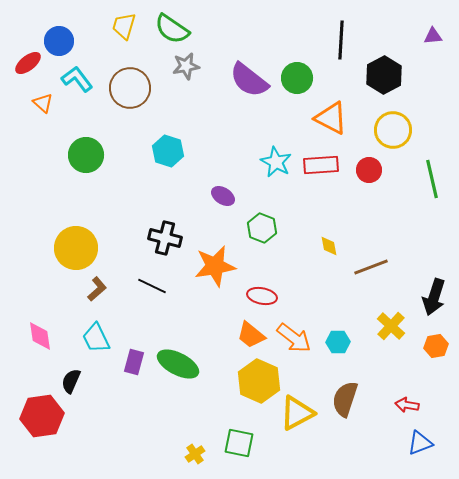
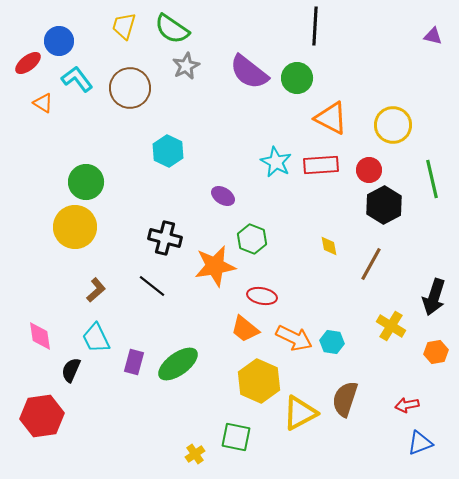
purple triangle at (433, 36): rotated 18 degrees clockwise
black line at (341, 40): moved 26 px left, 14 px up
gray star at (186, 66): rotated 16 degrees counterclockwise
black hexagon at (384, 75): moved 130 px down
purple semicircle at (249, 80): moved 8 px up
orange triangle at (43, 103): rotated 10 degrees counterclockwise
yellow circle at (393, 130): moved 5 px up
cyan hexagon at (168, 151): rotated 8 degrees clockwise
green circle at (86, 155): moved 27 px down
green hexagon at (262, 228): moved 10 px left, 11 px down
yellow circle at (76, 248): moved 1 px left, 21 px up
brown line at (371, 267): moved 3 px up; rotated 40 degrees counterclockwise
black line at (152, 286): rotated 12 degrees clockwise
brown L-shape at (97, 289): moved 1 px left, 1 px down
yellow cross at (391, 326): rotated 12 degrees counterclockwise
orange trapezoid at (251, 335): moved 6 px left, 6 px up
orange arrow at (294, 338): rotated 12 degrees counterclockwise
cyan hexagon at (338, 342): moved 6 px left; rotated 10 degrees clockwise
orange hexagon at (436, 346): moved 6 px down
green ellipse at (178, 364): rotated 63 degrees counterclockwise
black semicircle at (71, 381): moved 11 px up
red arrow at (407, 405): rotated 20 degrees counterclockwise
yellow triangle at (297, 413): moved 3 px right
green square at (239, 443): moved 3 px left, 6 px up
